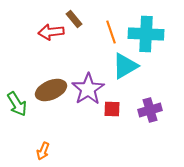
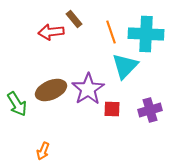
cyan triangle: rotated 16 degrees counterclockwise
